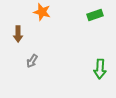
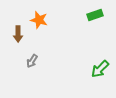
orange star: moved 3 px left, 8 px down
green arrow: rotated 42 degrees clockwise
